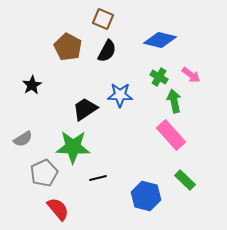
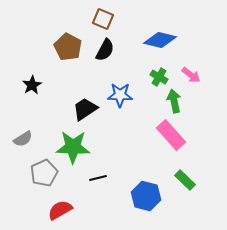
black semicircle: moved 2 px left, 1 px up
red semicircle: moved 2 px right, 1 px down; rotated 80 degrees counterclockwise
